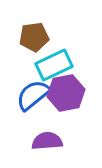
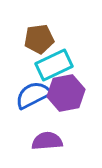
brown pentagon: moved 5 px right, 2 px down
blue semicircle: rotated 12 degrees clockwise
